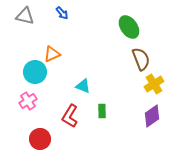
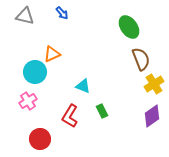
green rectangle: rotated 24 degrees counterclockwise
